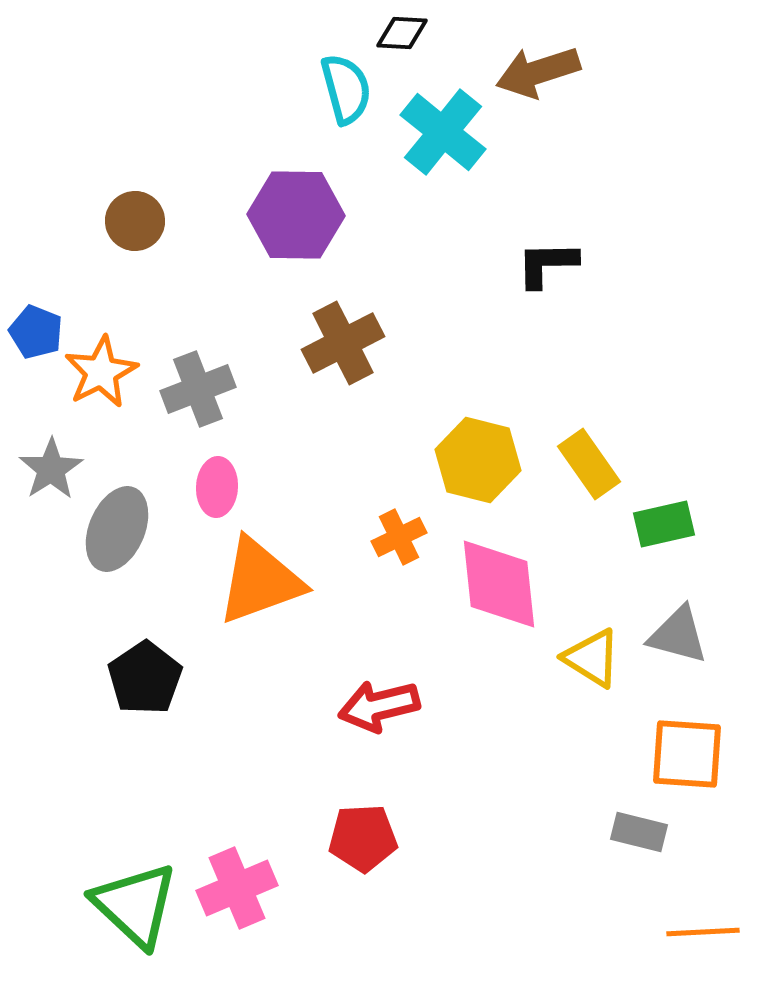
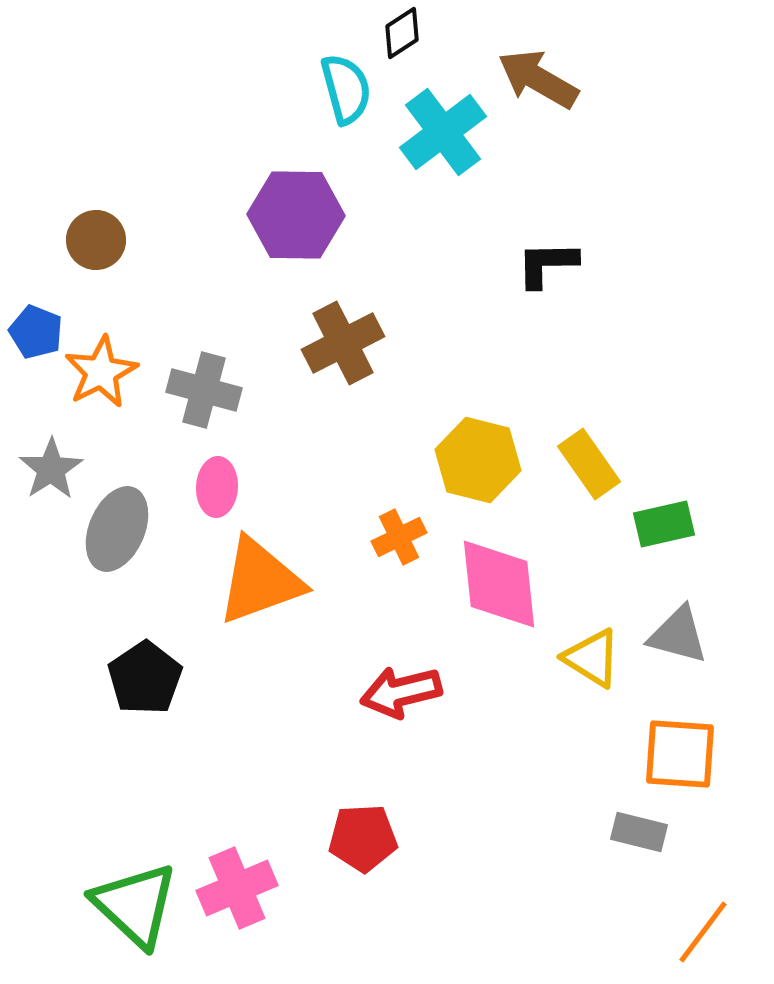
black diamond: rotated 36 degrees counterclockwise
brown arrow: moved 7 px down; rotated 48 degrees clockwise
cyan cross: rotated 14 degrees clockwise
brown circle: moved 39 px left, 19 px down
gray cross: moved 6 px right, 1 px down; rotated 36 degrees clockwise
red arrow: moved 22 px right, 14 px up
orange square: moved 7 px left
orange line: rotated 50 degrees counterclockwise
